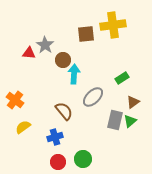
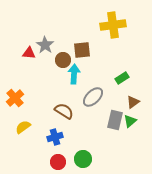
brown square: moved 4 px left, 16 px down
orange cross: moved 2 px up; rotated 12 degrees clockwise
brown semicircle: rotated 18 degrees counterclockwise
